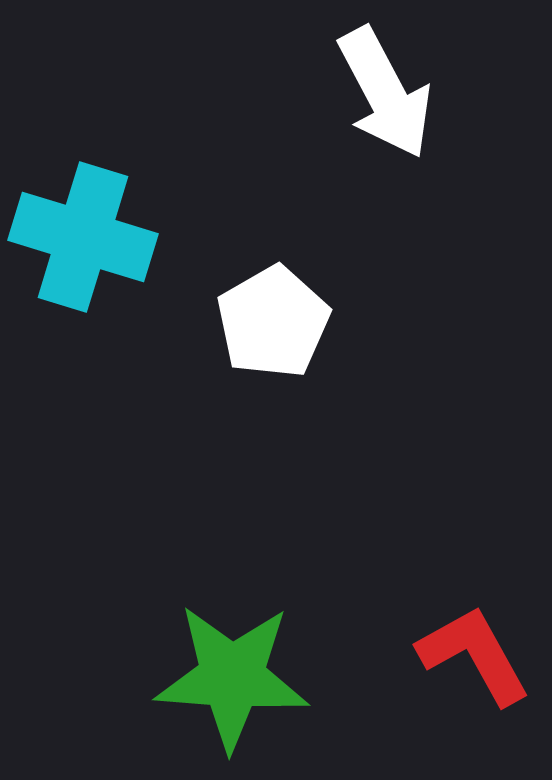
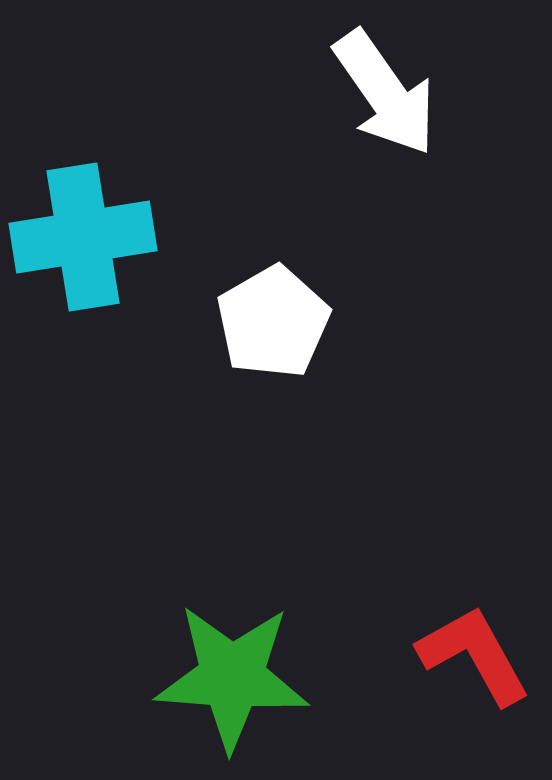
white arrow: rotated 7 degrees counterclockwise
cyan cross: rotated 26 degrees counterclockwise
